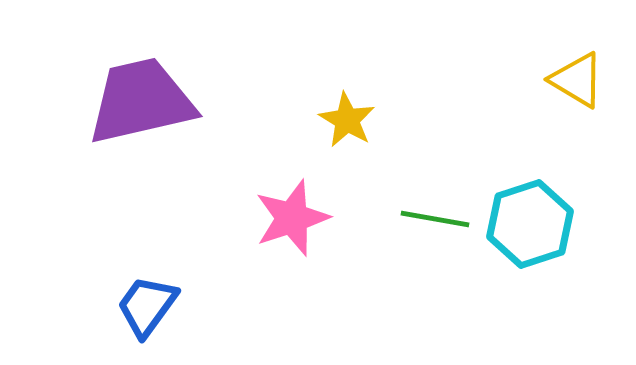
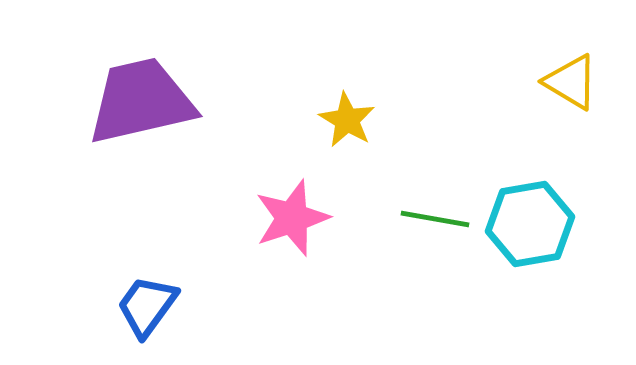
yellow triangle: moved 6 px left, 2 px down
cyan hexagon: rotated 8 degrees clockwise
